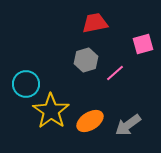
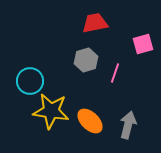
pink line: rotated 30 degrees counterclockwise
cyan circle: moved 4 px right, 3 px up
yellow star: rotated 27 degrees counterclockwise
orange ellipse: rotated 76 degrees clockwise
gray arrow: rotated 140 degrees clockwise
